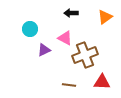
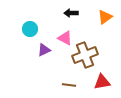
red triangle: rotated 12 degrees counterclockwise
